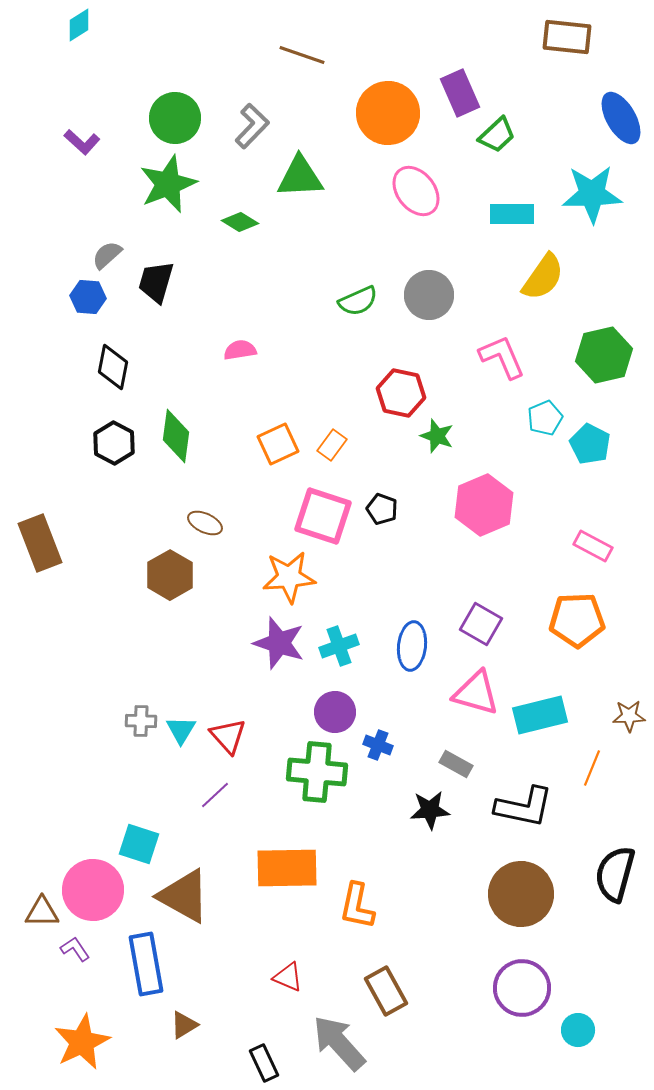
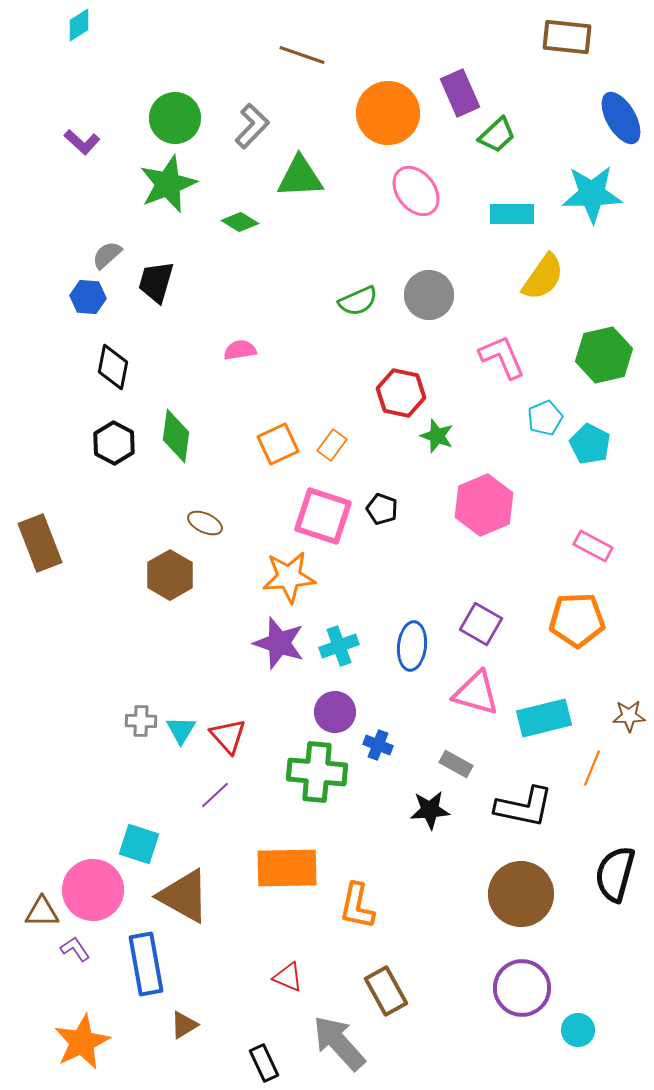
cyan rectangle at (540, 715): moved 4 px right, 3 px down
